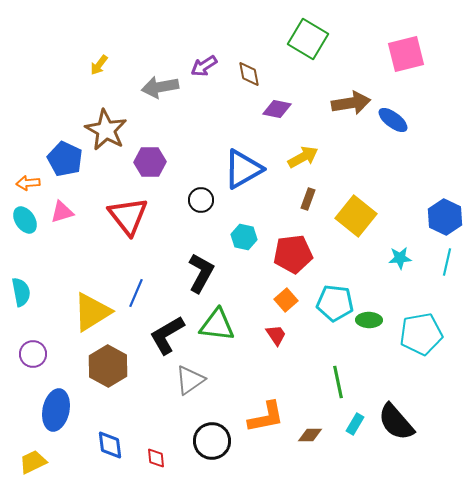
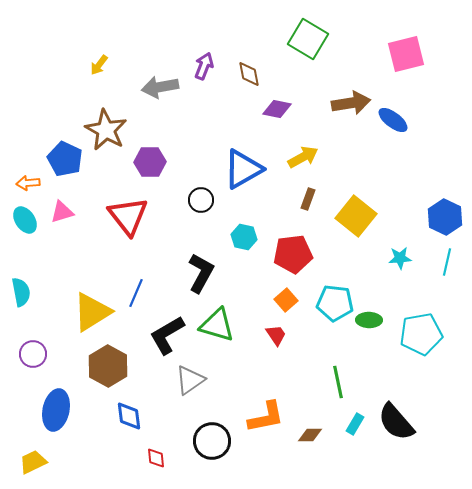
purple arrow at (204, 66): rotated 144 degrees clockwise
green triangle at (217, 325): rotated 9 degrees clockwise
blue diamond at (110, 445): moved 19 px right, 29 px up
